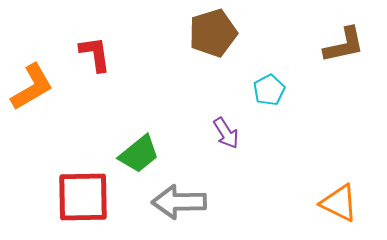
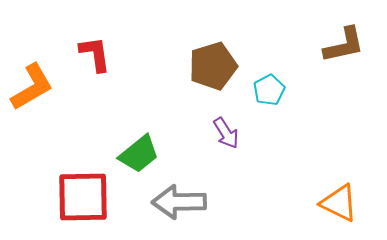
brown pentagon: moved 33 px down
